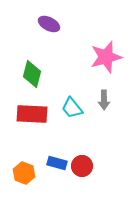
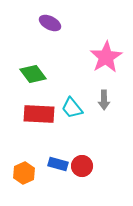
purple ellipse: moved 1 px right, 1 px up
pink star: rotated 16 degrees counterclockwise
green diamond: moved 1 px right; rotated 52 degrees counterclockwise
red rectangle: moved 7 px right
blue rectangle: moved 1 px right, 1 px down
orange hexagon: rotated 15 degrees clockwise
